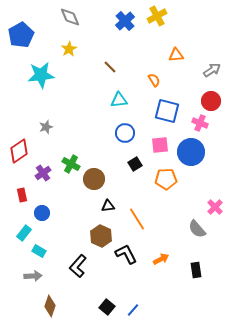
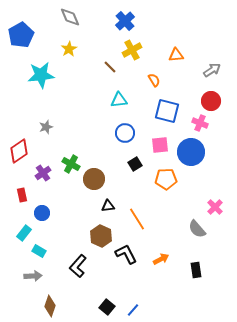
yellow cross at (157, 16): moved 25 px left, 34 px down
